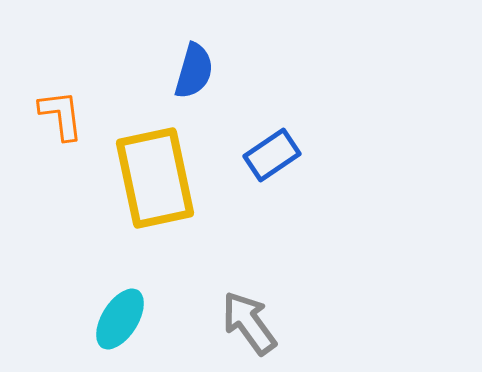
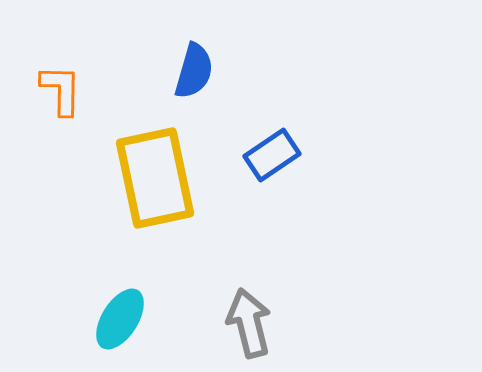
orange L-shape: moved 25 px up; rotated 8 degrees clockwise
gray arrow: rotated 22 degrees clockwise
